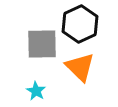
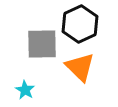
cyan star: moved 11 px left, 1 px up
